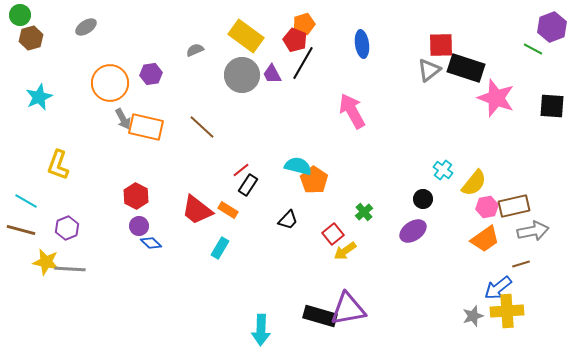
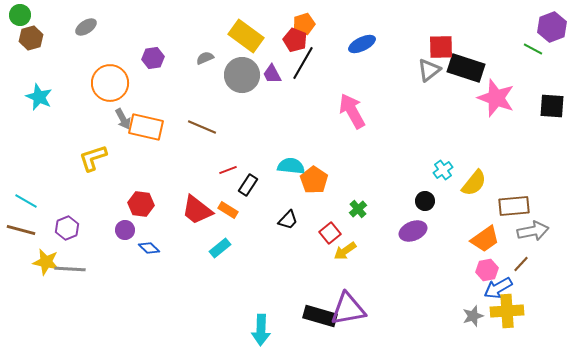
blue ellipse at (362, 44): rotated 72 degrees clockwise
red square at (441, 45): moved 2 px down
gray semicircle at (195, 50): moved 10 px right, 8 px down
purple hexagon at (151, 74): moved 2 px right, 16 px up
cyan star at (39, 97): rotated 24 degrees counterclockwise
brown line at (202, 127): rotated 20 degrees counterclockwise
yellow L-shape at (58, 165): moved 35 px right, 7 px up; rotated 52 degrees clockwise
cyan semicircle at (298, 166): moved 7 px left; rotated 8 degrees counterclockwise
red line at (241, 170): moved 13 px left; rotated 18 degrees clockwise
cyan cross at (443, 170): rotated 18 degrees clockwise
red hexagon at (136, 196): moved 5 px right, 8 px down; rotated 20 degrees counterclockwise
black circle at (423, 199): moved 2 px right, 2 px down
brown rectangle at (514, 206): rotated 8 degrees clockwise
pink hexagon at (487, 207): moved 63 px down
green cross at (364, 212): moved 6 px left, 3 px up
purple circle at (139, 226): moved 14 px left, 4 px down
purple ellipse at (413, 231): rotated 12 degrees clockwise
red square at (333, 234): moved 3 px left, 1 px up
blue diamond at (151, 243): moved 2 px left, 5 px down
cyan rectangle at (220, 248): rotated 20 degrees clockwise
brown line at (521, 264): rotated 30 degrees counterclockwise
blue arrow at (498, 288): rotated 8 degrees clockwise
